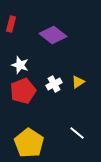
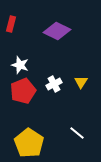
purple diamond: moved 4 px right, 4 px up; rotated 12 degrees counterclockwise
yellow triangle: moved 3 px right; rotated 24 degrees counterclockwise
